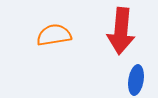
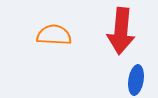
orange semicircle: rotated 12 degrees clockwise
